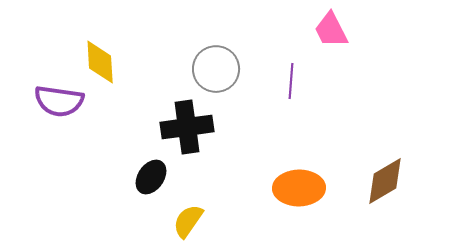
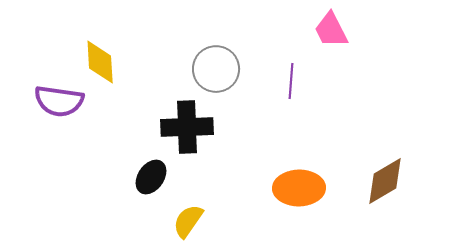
black cross: rotated 6 degrees clockwise
